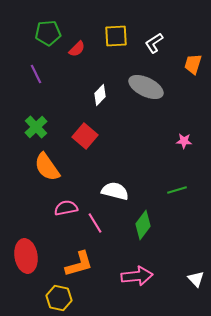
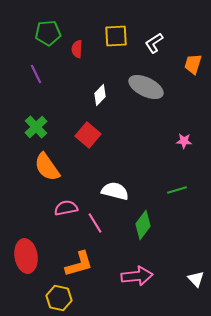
red semicircle: rotated 138 degrees clockwise
red square: moved 3 px right, 1 px up
